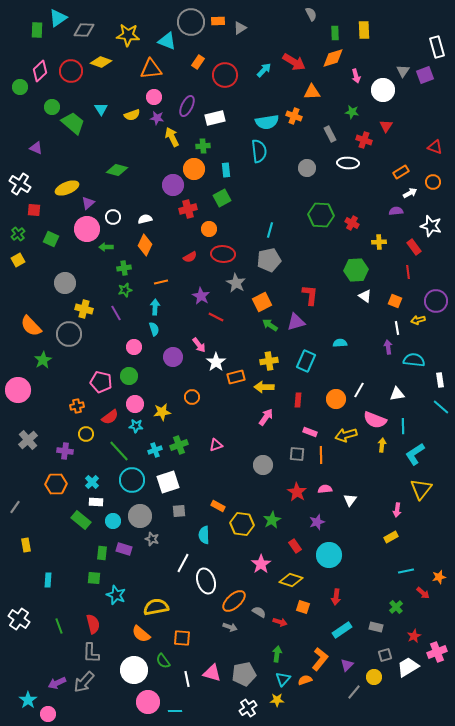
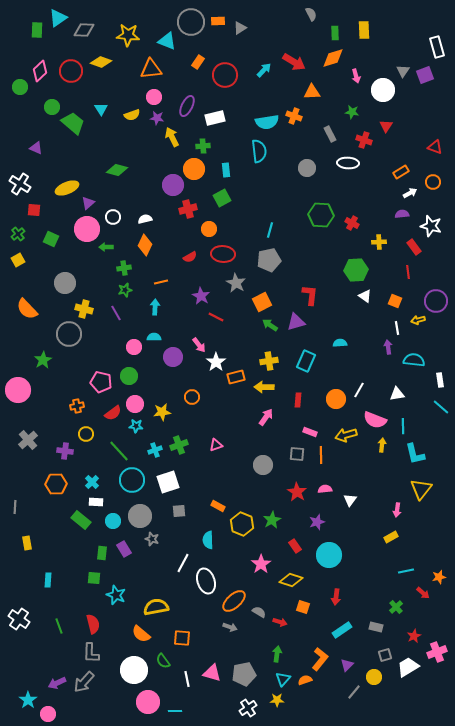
purple semicircle at (396, 211): moved 6 px right, 3 px down
orange semicircle at (31, 326): moved 4 px left, 17 px up
cyan semicircle at (154, 329): moved 8 px down; rotated 72 degrees counterclockwise
red semicircle at (110, 417): moved 3 px right, 4 px up
cyan L-shape at (415, 454): rotated 70 degrees counterclockwise
gray line at (15, 507): rotated 32 degrees counterclockwise
yellow hexagon at (242, 524): rotated 15 degrees clockwise
cyan semicircle at (204, 535): moved 4 px right, 5 px down
yellow rectangle at (26, 545): moved 1 px right, 2 px up
purple rectangle at (124, 549): rotated 42 degrees clockwise
